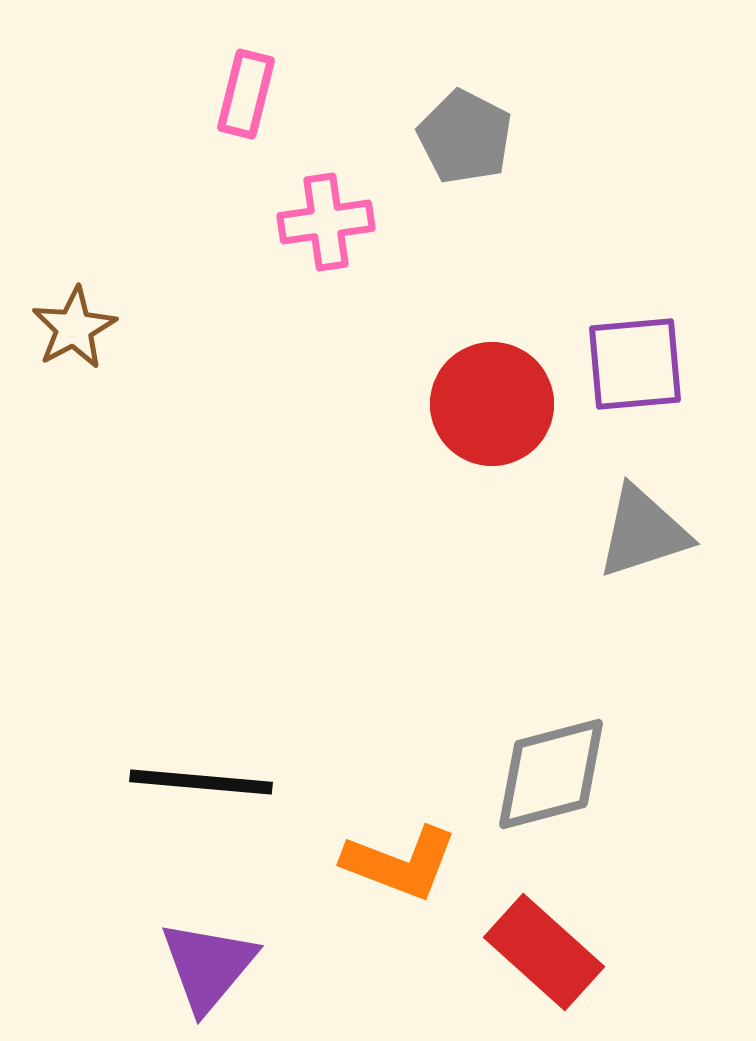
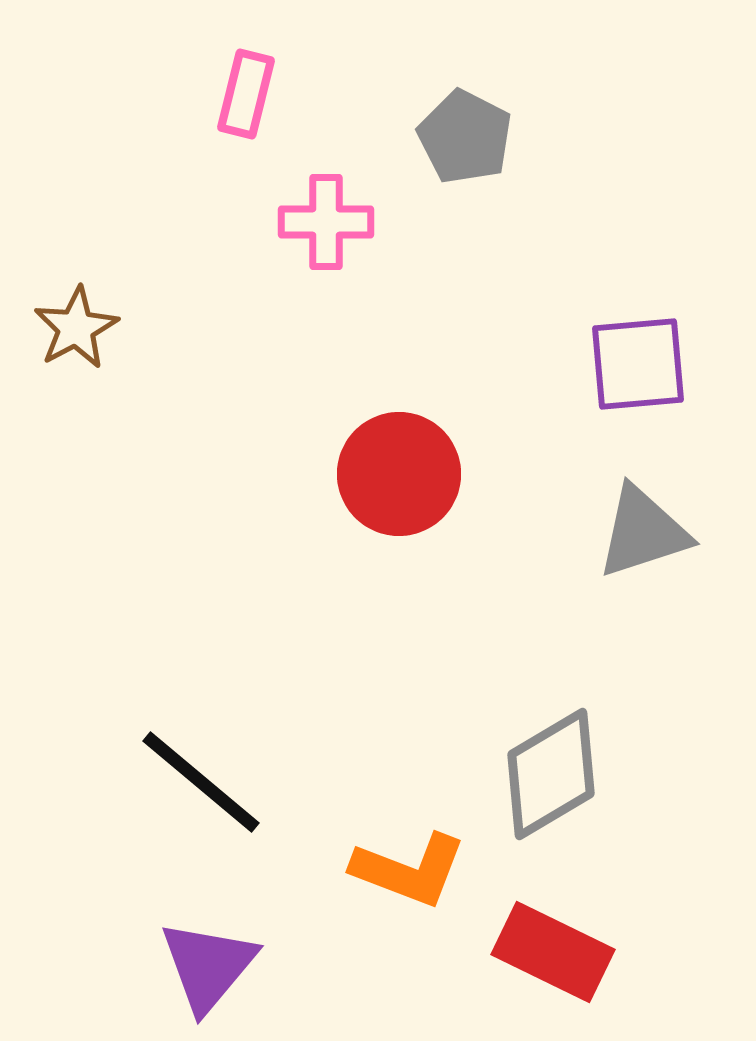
pink cross: rotated 8 degrees clockwise
brown star: moved 2 px right
purple square: moved 3 px right
red circle: moved 93 px left, 70 px down
gray diamond: rotated 16 degrees counterclockwise
black line: rotated 35 degrees clockwise
orange L-shape: moved 9 px right, 7 px down
red rectangle: moved 9 px right; rotated 16 degrees counterclockwise
